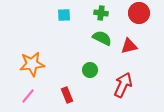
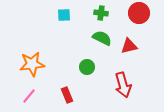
green circle: moved 3 px left, 3 px up
red arrow: rotated 140 degrees clockwise
pink line: moved 1 px right
